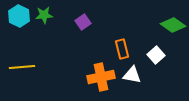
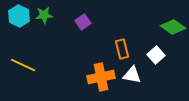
green diamond: moved 2 px down
yellow line: moved 1 px right, 2 px up; rotated 30 degrees clockwise
